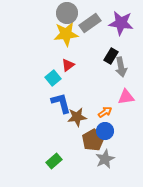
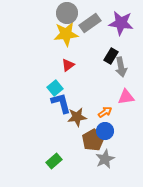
cyan square: moved 2 px right, 10 px down
